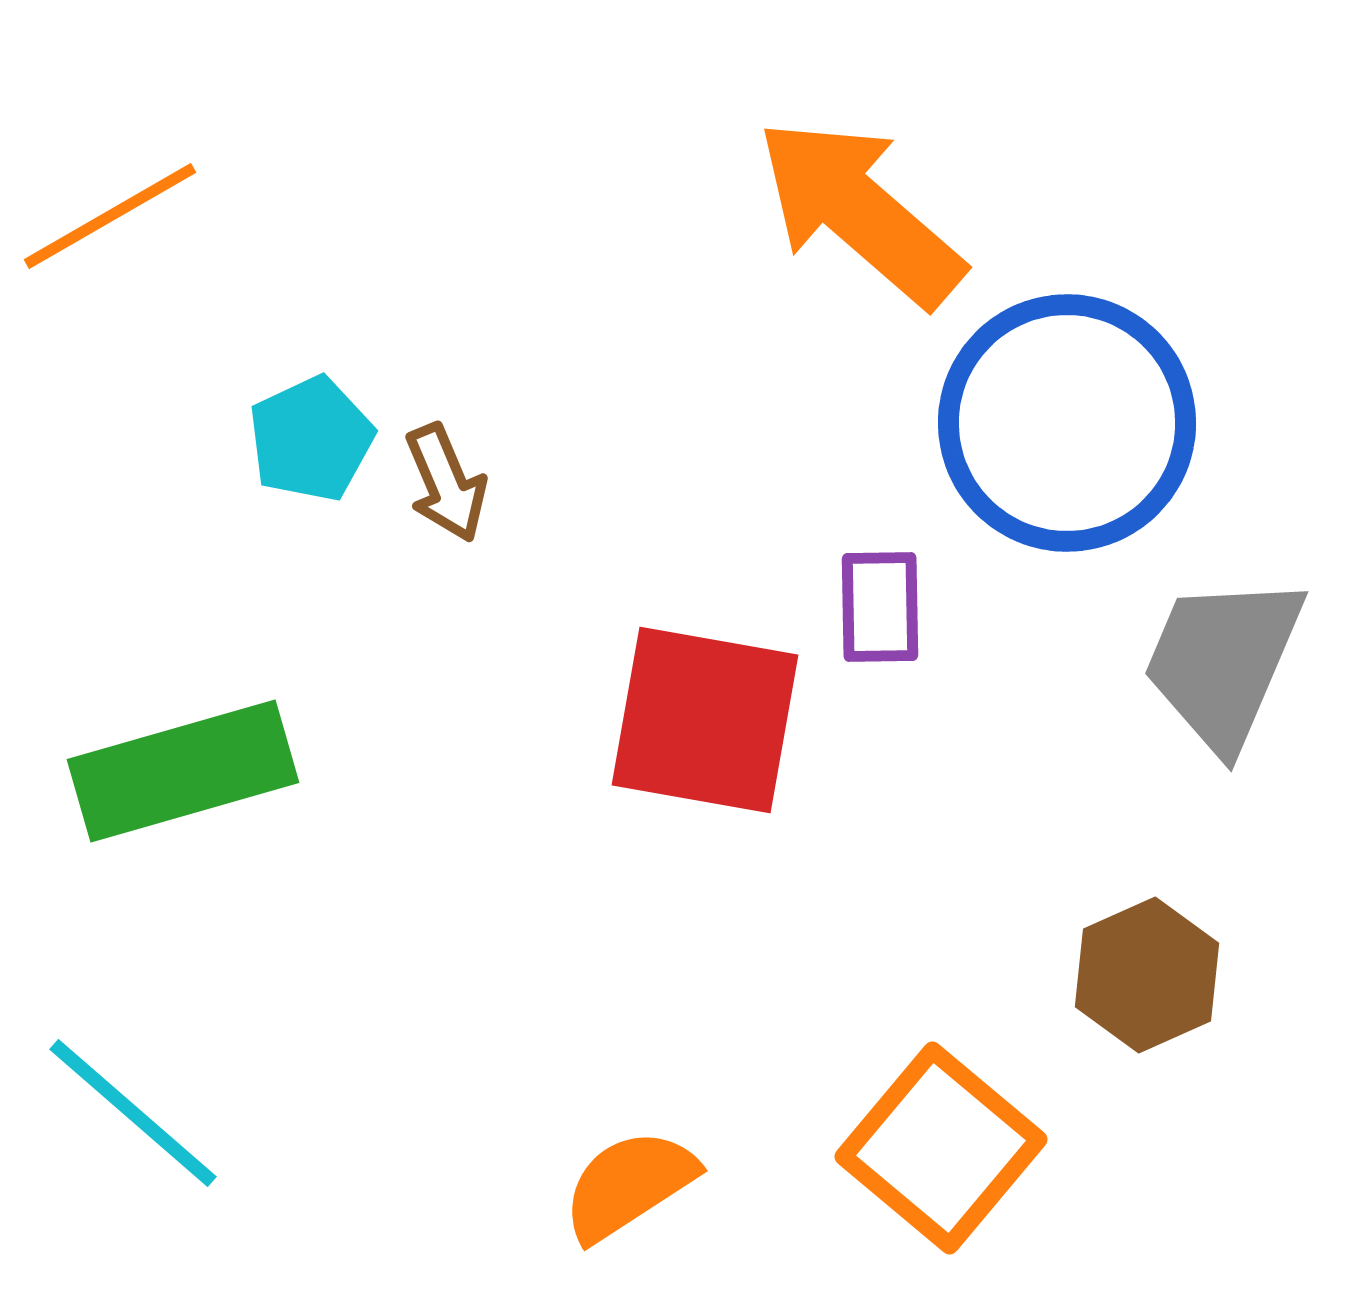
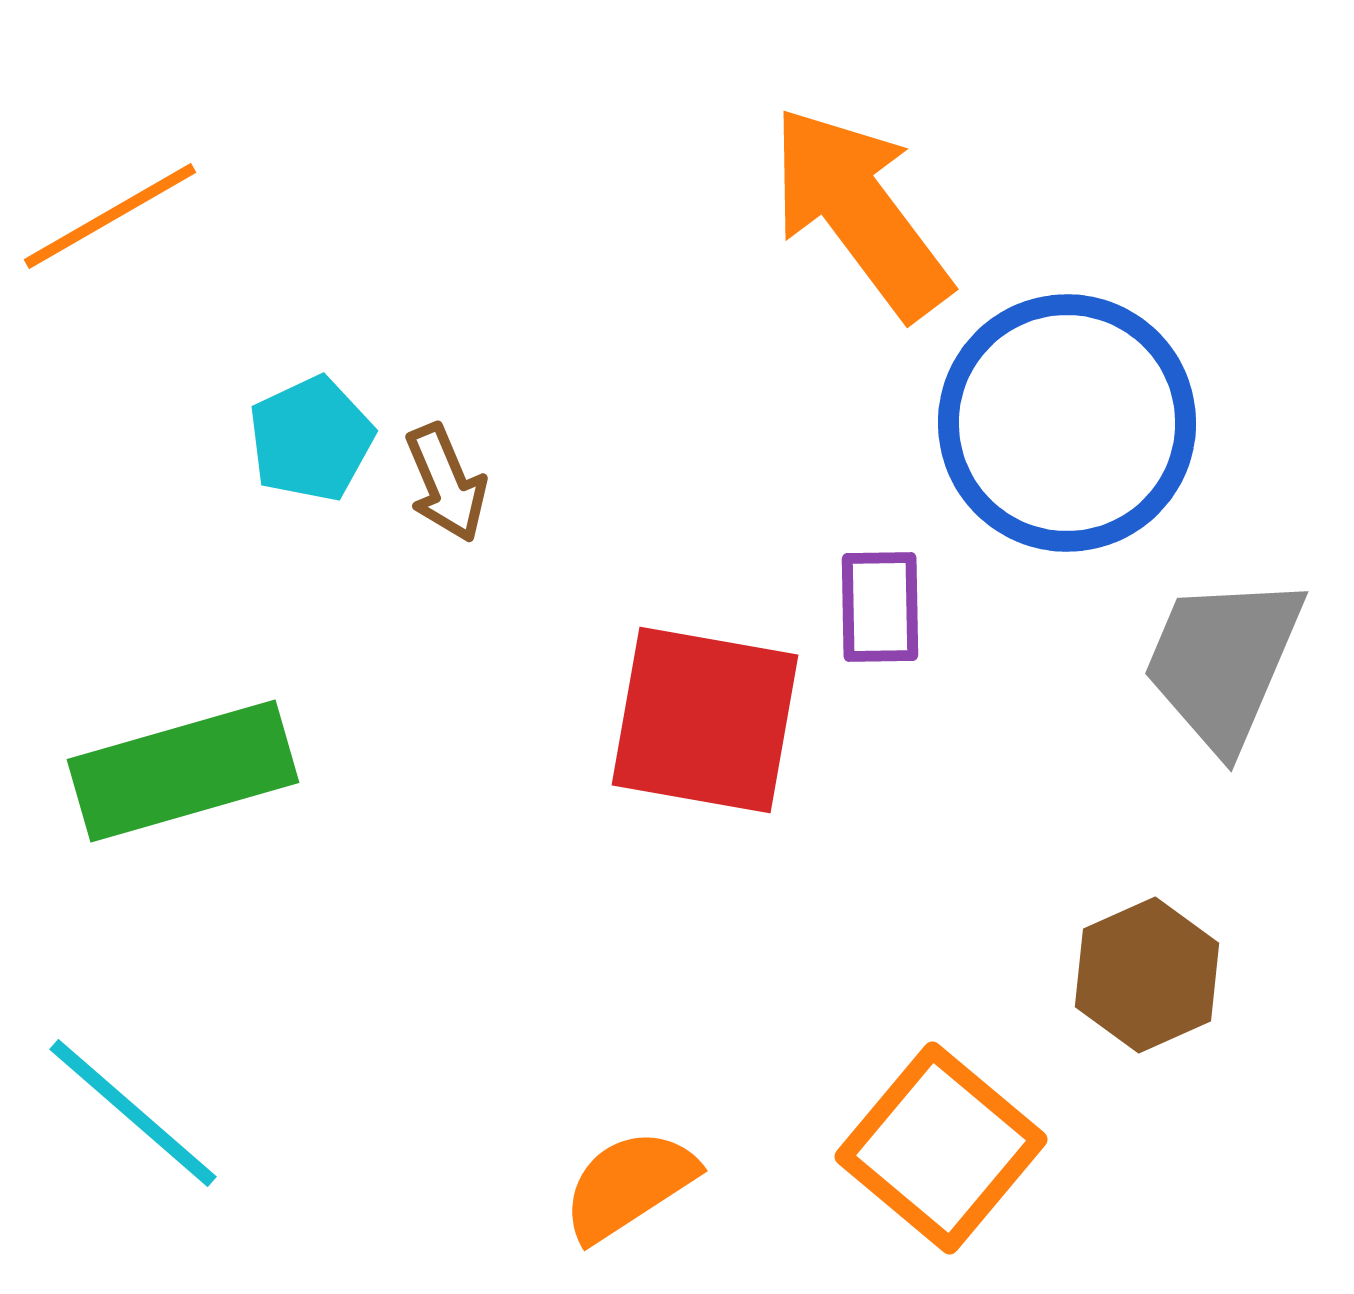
orange arrow: rotated 12 degrees clockwise
